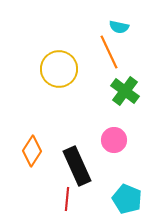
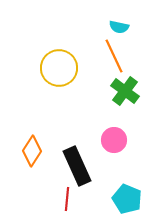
orange line: moved 5 px right, 4 px down
yellow circle: moved 1 px up
